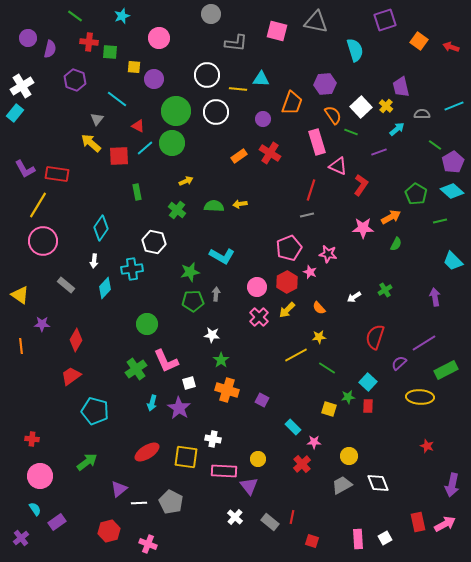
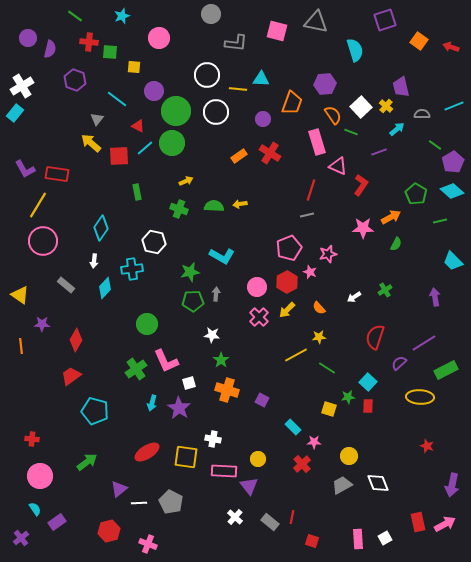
purple circle at (154, 79): moved 12 px down
green cross at (177, 210): moved 2 px right, 1 px up; rotated 18 degrees counterclockwise
pink star at (328, 254): rotated 24 degrees counterclockwise
